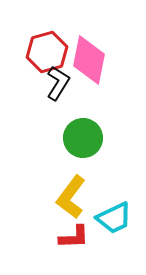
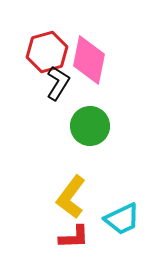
green circle: moved 7 px right, 12 px up
cyan trapezoid: moved 8 px right, 1 px down
